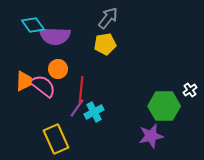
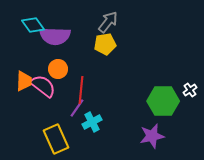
gray arrow: moved 4 px down
green hexagon: moved 1 px left, 5 px up
cyan cross: moved 2 px left, 10 px down
purple star: moved 1 px right
